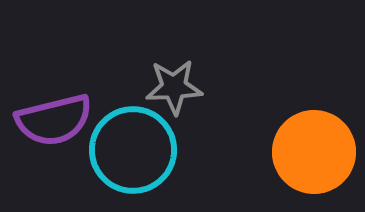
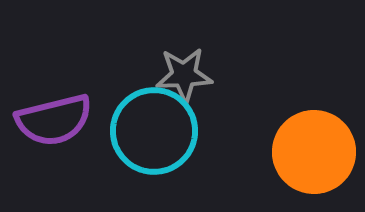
gray star: moved 10 px right, 12 px up
cyan circle: moved 21 px right, 19 px up
